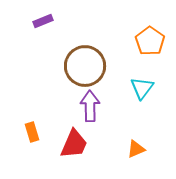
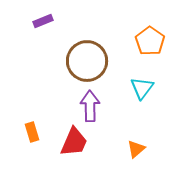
brown circle: moved 2 px right, 5 px up
red trapezoid: moved 2 px up
orange triangle: rotated 18 degrees counterclockwise
